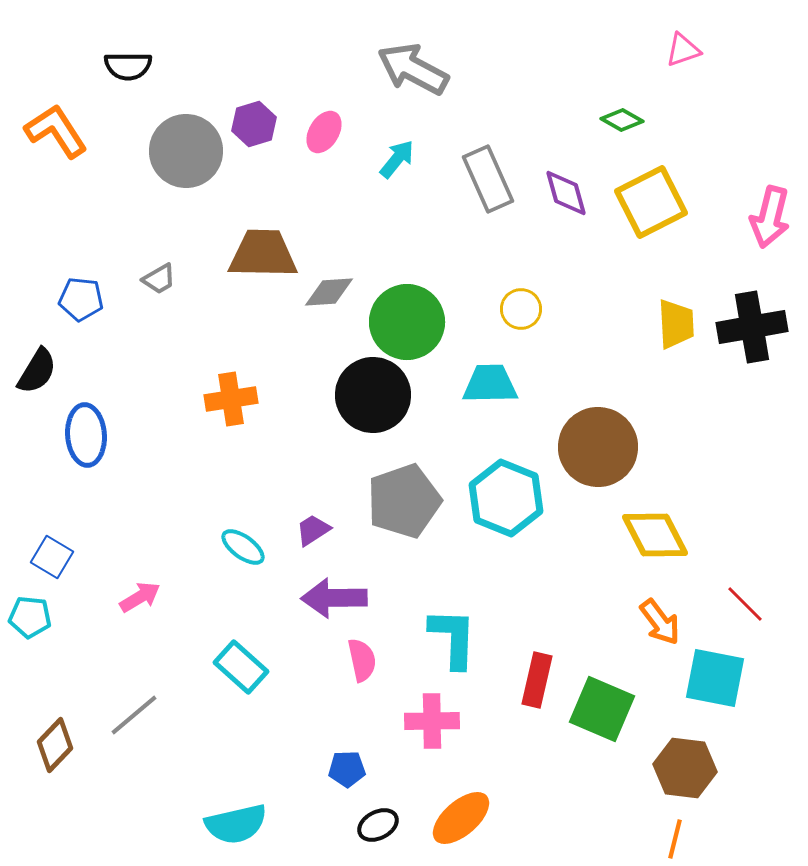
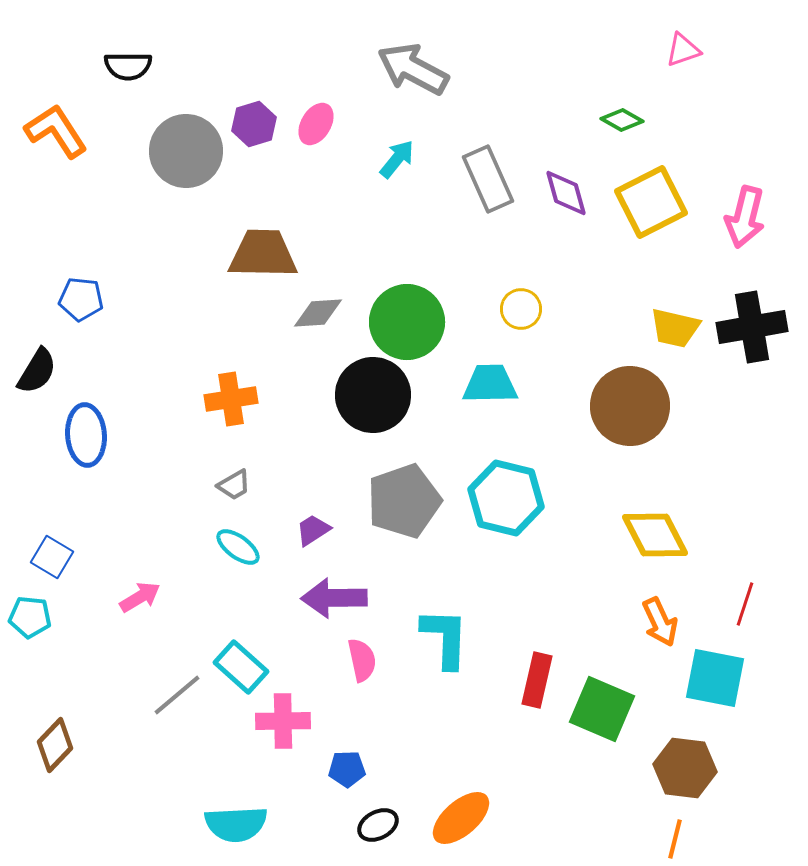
pink ellipse at (324, 132): moved 8 px left, 8 px up
pink arrow at (770, 217): moved 25 px left
gray trapezoid at (159, 279): moved 75 px right, 206 px down
gray diamond at (329, 292): moved 11 px left, 21 px down
yellow trapezoid at (676, 324): moved 1 px left, 4 px down; rotated 106 degrees clockwise
brown circle at (598, 447): moved 32 px right, 41 px up
cyan hexagon at (506, 498): rotated 8 degrees counterclockwise
cyan ellipse at (243, 547): moved 5 px left
red line at (745, 604): rotated 63 degrees clockwise
orange arrow at (660, 622): rotated 12 degrees clockwise
cyan L-shape at (453, 638): moved 8 px left
gray line at (134, 715): moved 43 px right, 20 px up
pink cross at (432, 721): moved 149 px left
cyan semicircle at (236, 824): rotated 10 degrees clockwise
